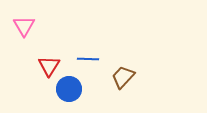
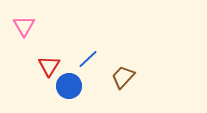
blue line: rotated 45 degrees counterclockwise
blue circle: moved 3 px up
